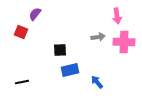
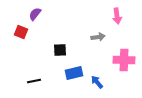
pink cross: moved 18 px down
blue rectangle: moved 4 px right, 3 px down
black line: moved 12 px right, 1 px up
